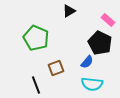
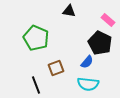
black triangle: rotated 40 degrees clockwise
cyan semicircle: moved 4 px left
